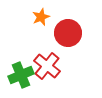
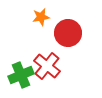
orange star: rotated 12 degrees clockwise
